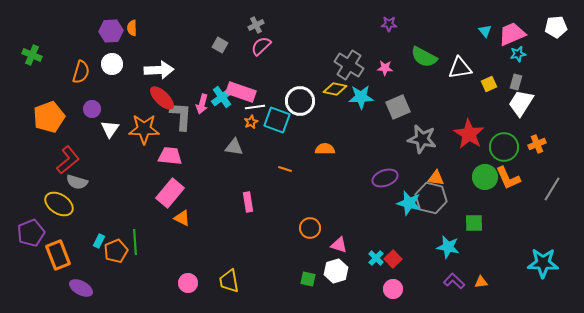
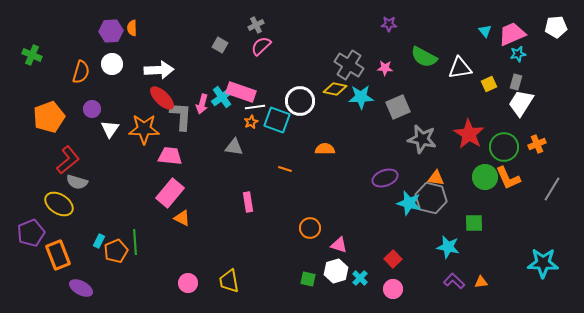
cyan cross at (376, 258): moved 16 px left, 20 px down
